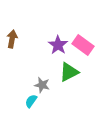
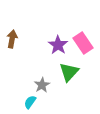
pink rectangle: moved 2 px up; rotated 20 degrees clockwise
green triangle: rotated 20 degrees counterclockwise
gray star: rotated 28 degrees clockwise
cyan semicircle: moved 1 px left, 1 px down
